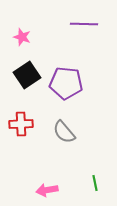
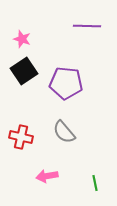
purple line: moved 3 px right, 2 px down
pink star: moved 2 px down
black square: moved 3 px left, 4 px up
red cross: moved 13 px down; rotated 15 degrees clockwise
pink arrow: moved 14 px up
